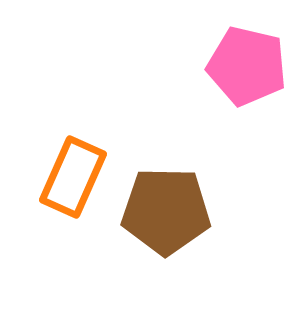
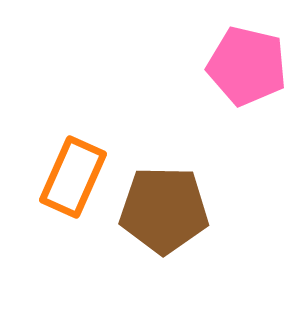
brown pentagon: moved 2 px left, 1 px up
